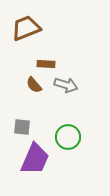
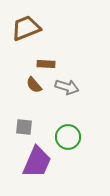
gray arrow: moved 1 px right, 2 px down
gray square: moved 2 px right
purple trapezoid: moved 2 px right, 3 px down
